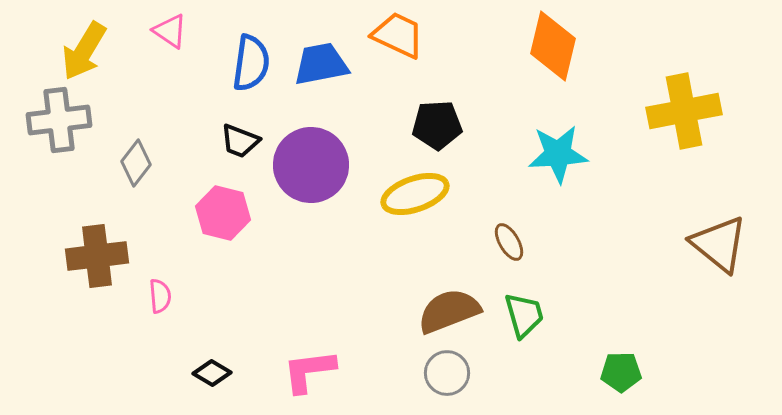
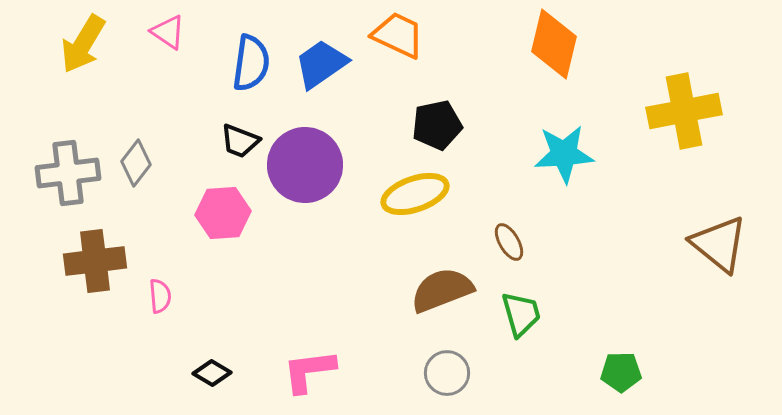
pink triangle: moved 2 px left, 1 px down
orange diamond: moved 1 px right, 2 px up
yellow arrow: moved 1 px left, 7 px up
blue trapezoid: rotated 24 degrees counterclockwise
gray cross: moved 9 px right, 53 px down
black pentagon: rotated 9 degrees counterclockwise
cyan star: moved 6 px right
purple circle: moved 6 px left
pink hexagon: rotated 18 degrees counterclockwise
brown cross: moved 2 px left, 5 px down
brown semicircle: moved 7 px left, 21 px up
green trapezoid: moved 3 px left, 1 px up
